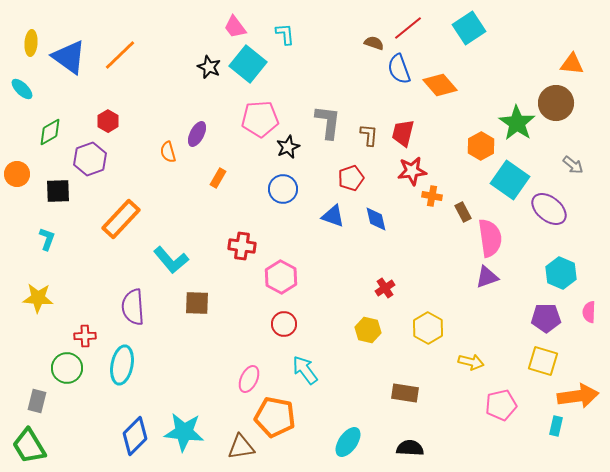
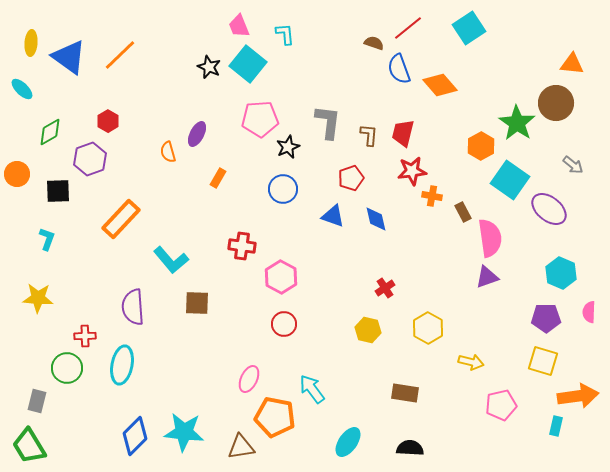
pink trapezoid at (235, 27): moved 4 px right, 1 px up; rotated 15 degrees clockwise
cyan arrow at (305, 370): moved 7 px right, 19 px down
